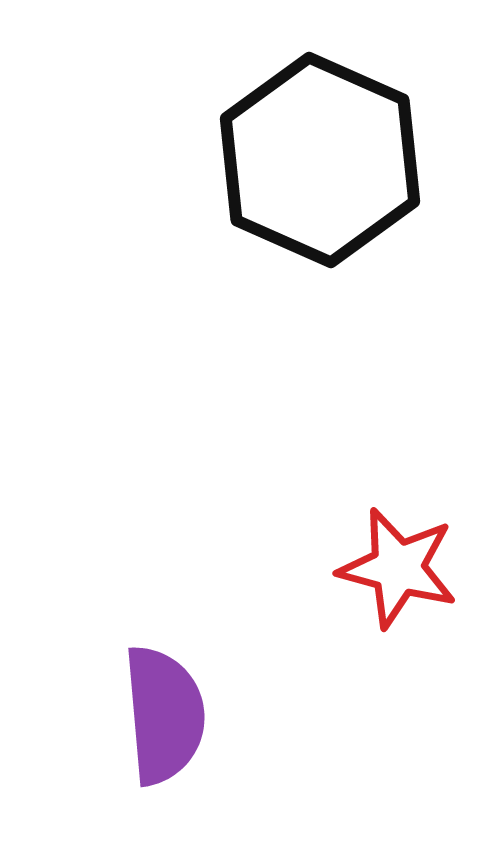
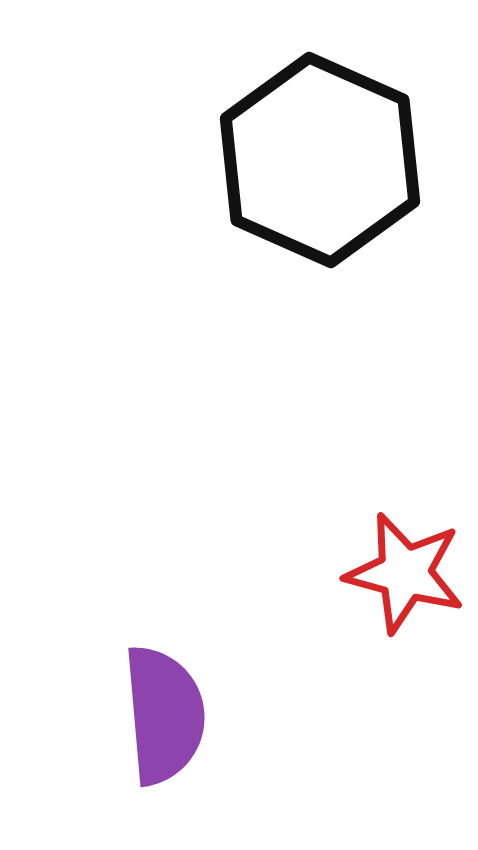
red star: moved 7 px right, 5 px down
